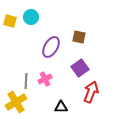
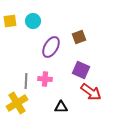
cyan circle: moved 2 px right, 4 px down
yellow square: rotated 24 degrees counterclockwise
brown square: rotated 32 degrees counterclockwise
purple square: moved 1 px right, 2 px down; rotated 30 degrees counterclockwise
pink cross: rotated 32 degrees clockwise
red arrow: rotated 105 degrees clockwise
yellow cross: moved 1 px right, 1 px down
